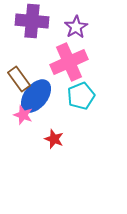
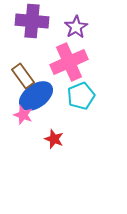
brown rectangle: moved 4 px right, 3 px up
blue ellipse: rotated 16 degrees clockwise
